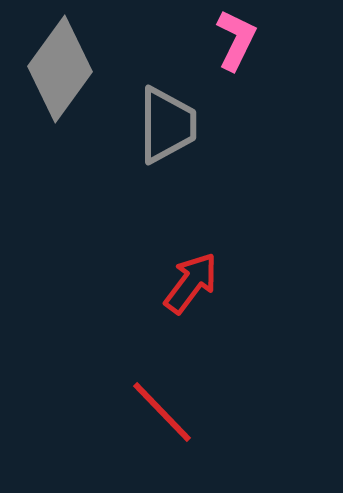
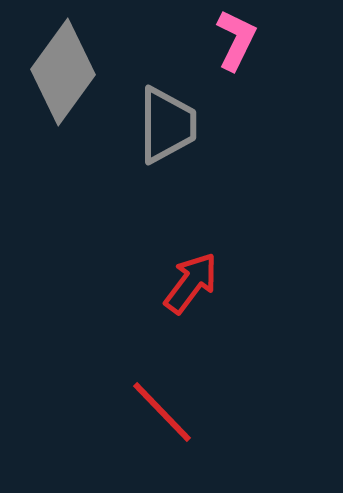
gray diamond: moved 3 px right, 3 px down
